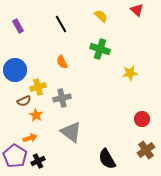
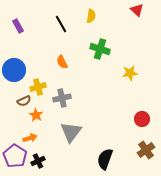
yellow semicircle: moved 10 px left; rotated 56 degrees clockwise
blue circle: moved 1 px left
gray triangle: rotated 30 degrees clockwise
black semicircle: moved 2 px left; rotated 50 degrees clockwise
